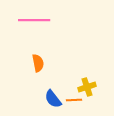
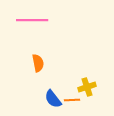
pink line: moved 2 px left
orange line: moved 2 px left
